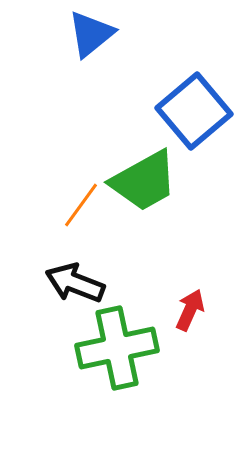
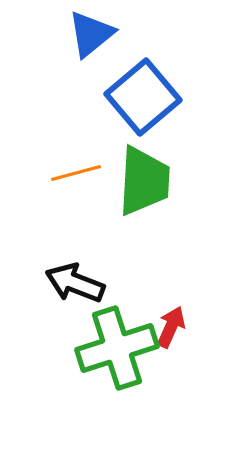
blue square: moved 51 px left, 14 px up
green trapezoid: rotated 58 degrees counterclockwise
orange line: moved 5 px left, 32 px up; rotated 39 degrees clockwise
red arrow: moved 19 px left, 17 px down
green cross: rotated 6 degrees counterclockwise
